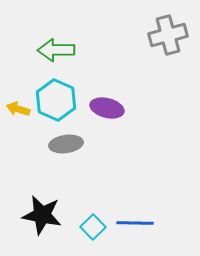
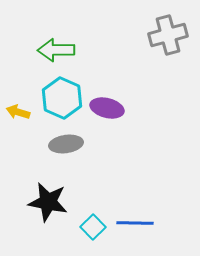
cyan hexagon: moved 6 px right, 2 px up
yellow arrow: moved 3 px down
black star: moved 6 px right, 13 px up
